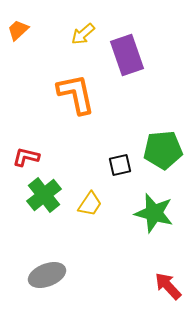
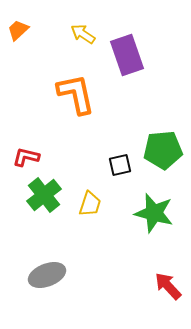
yellow arrow: rotated 75 degrees clockwise
yellow trapezoid: rotated 16 degrees counterclockwise
